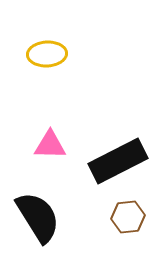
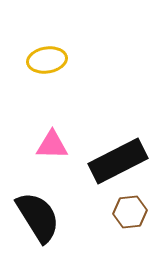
yellow ellipse: moved 6 px down; rotated 6 degrees counterclockwise
pink triangle: moved 2 px right
brown hexagon: moved 2 px right, 5 px up
